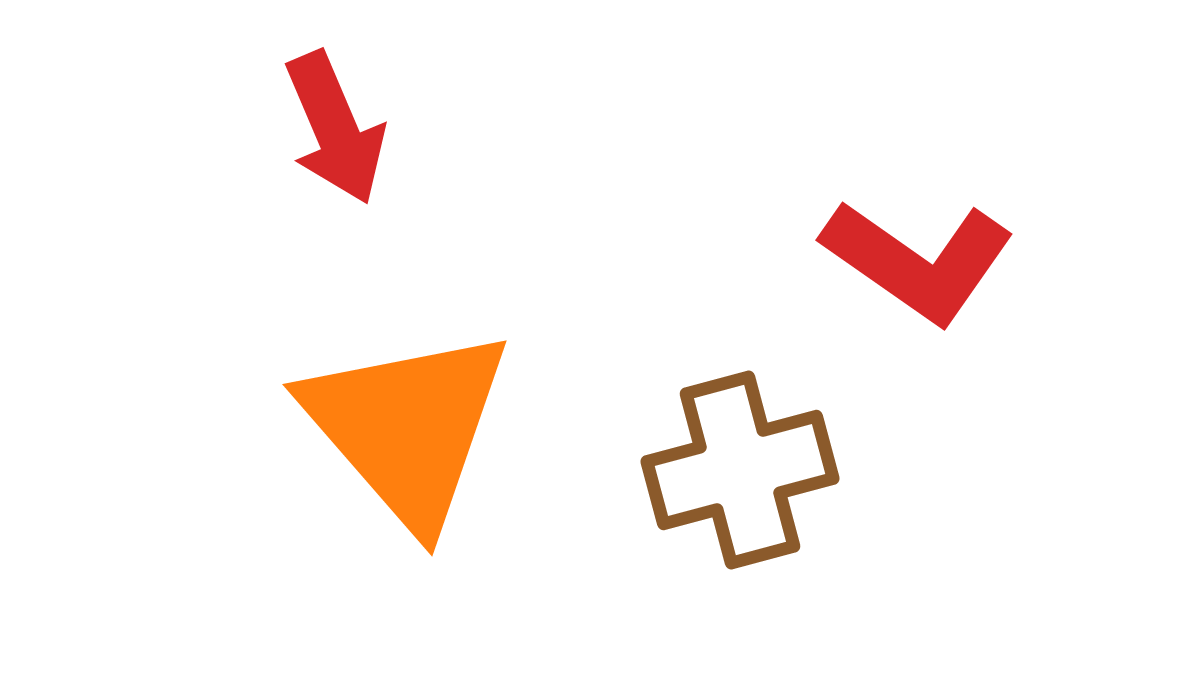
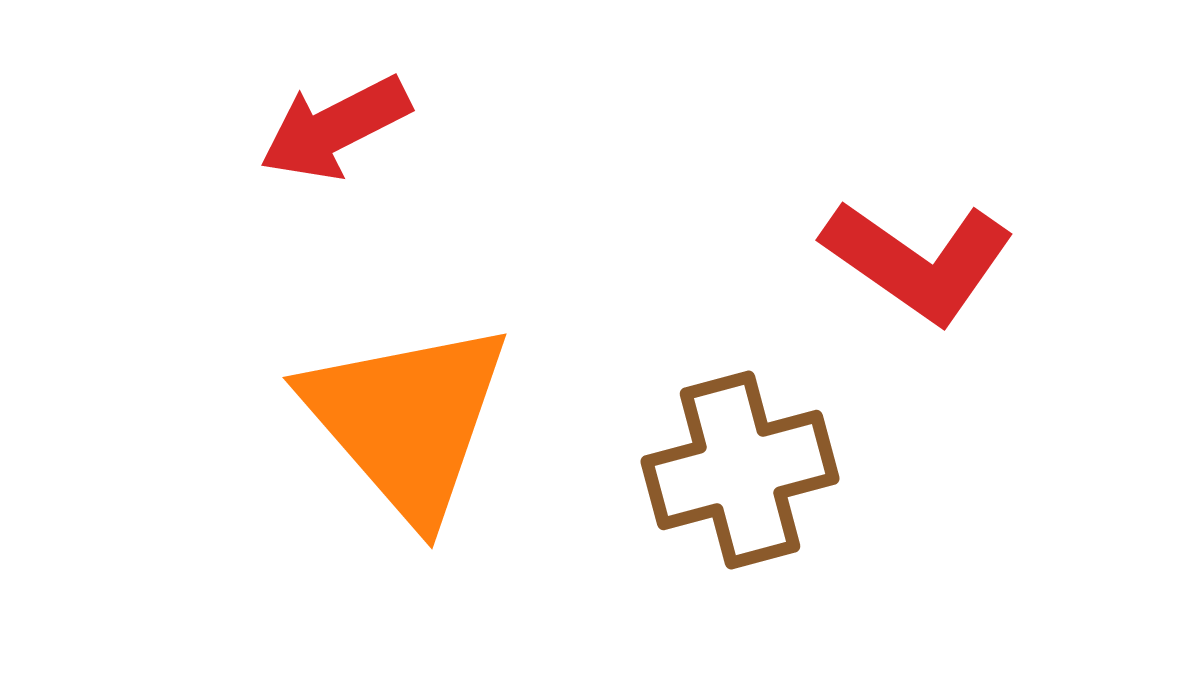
red arrow: rotated 86 degrees clockwise
orange triangle: moved 7 px up
